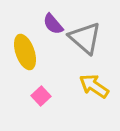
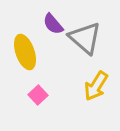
yellow arrow: moved 2 px right; rotated 92 degrees counterclockwise
pink square: moved 3 px left, 1 px up
